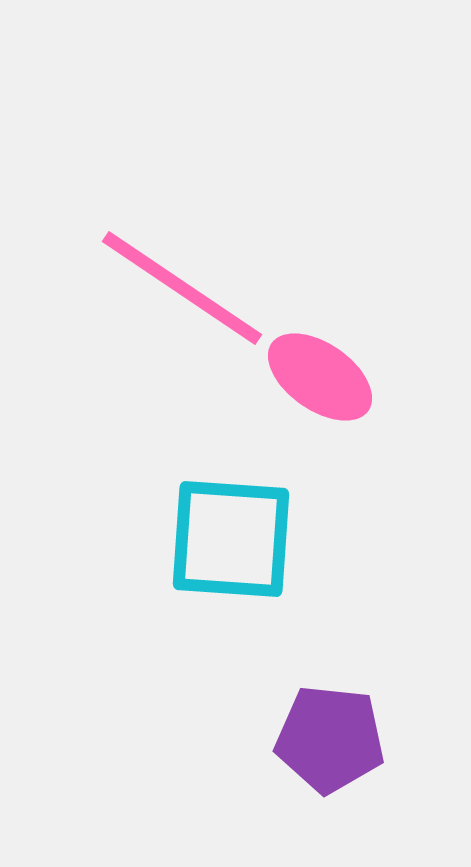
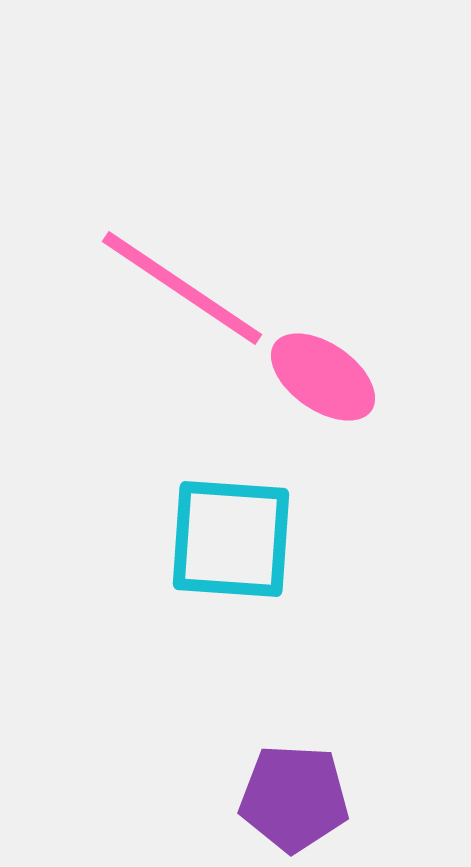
pink ellipse: moved 3 px right
purple pentagon: moved 36 px left, 59 px down; rotated 3 degrees counterclockwise
